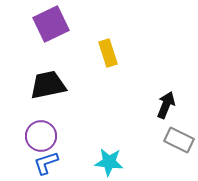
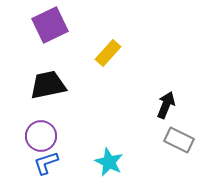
purple square: moved 1 px left, 1 px down
yellow rectangle: rotated 60 degrees clockwise
cyan star: rotated 20 degrees clockwise
